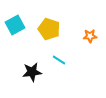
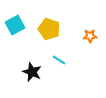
black star: rotated 30 degrees clockwise
